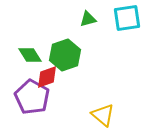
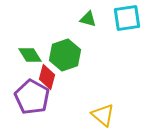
green triangle: rotated 30 degrees clockwise
red diamond: rotated 55 degrees counterclockwise
